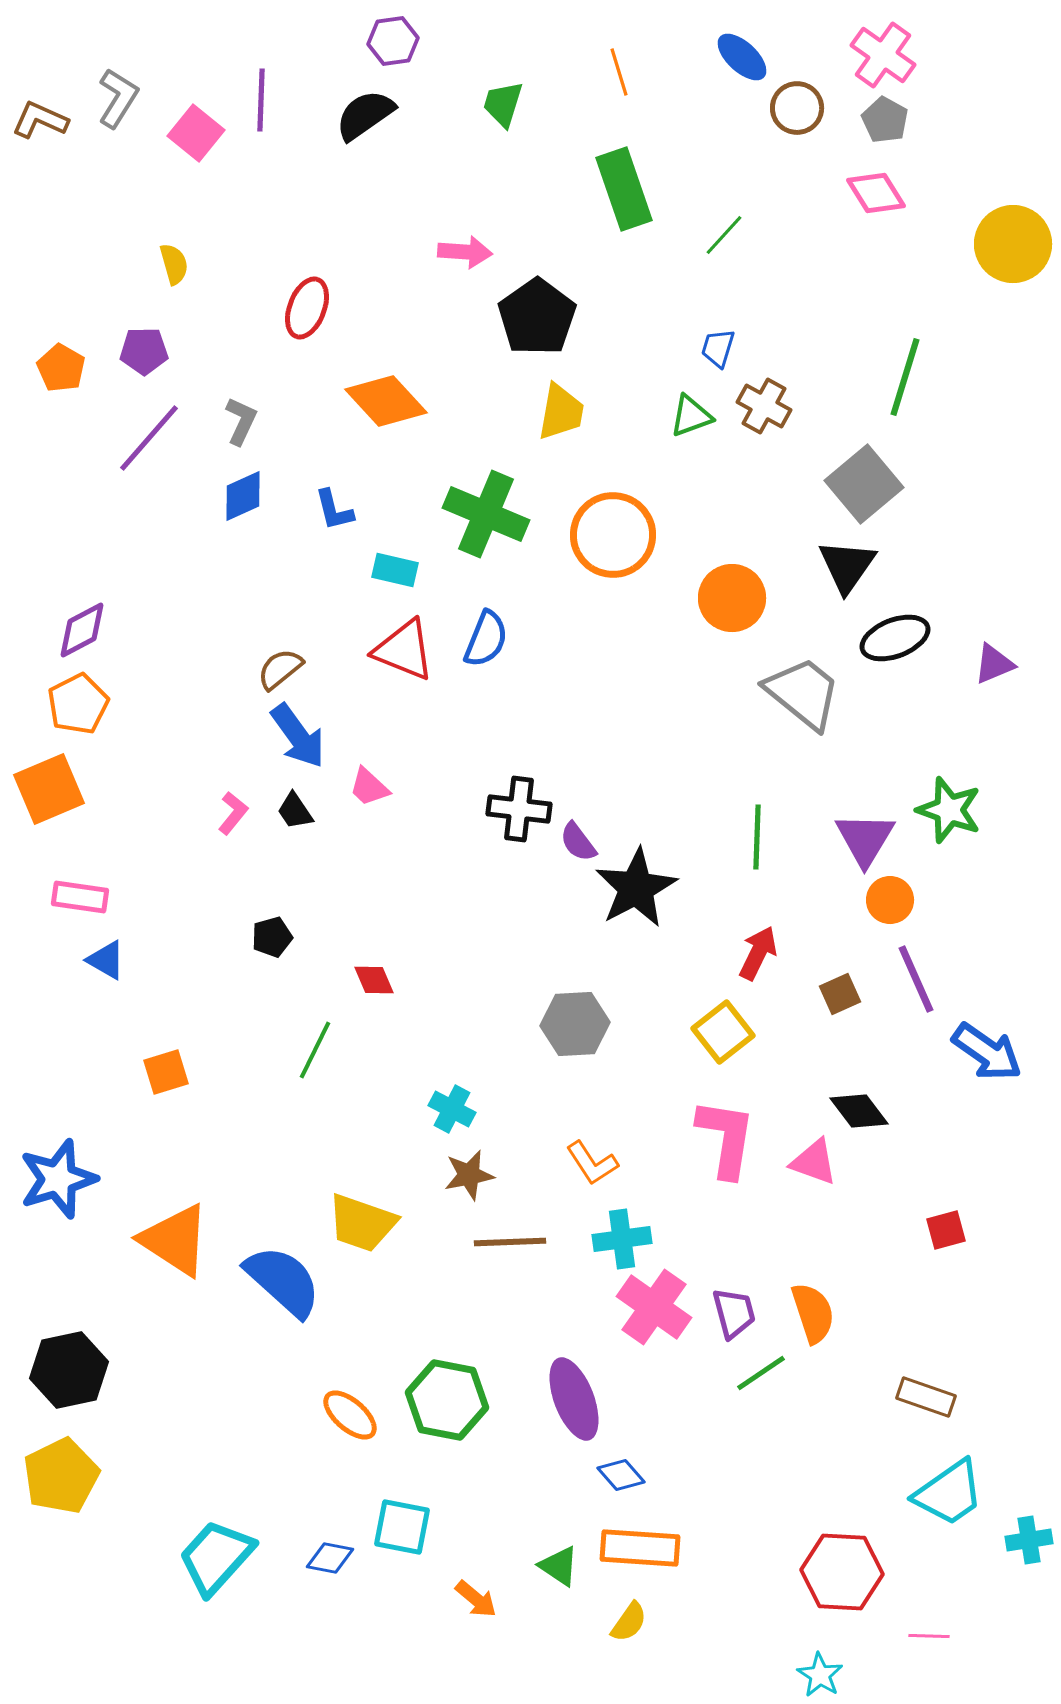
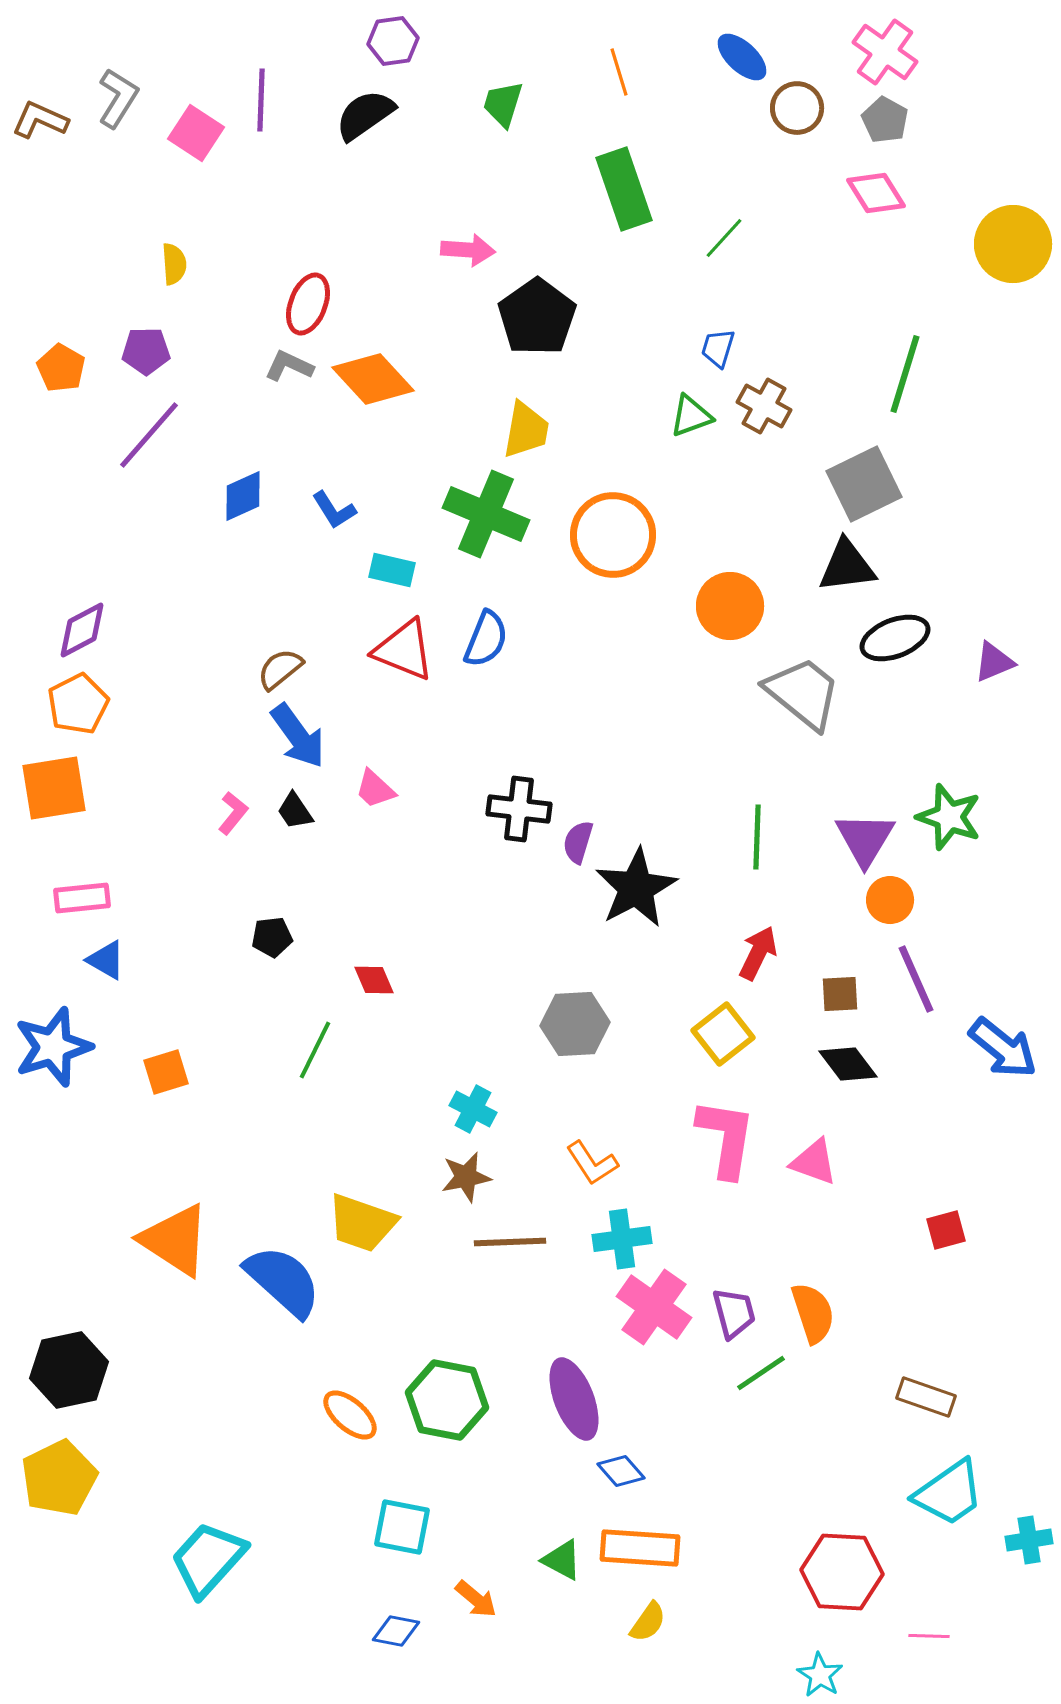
pink cross at (883, 55): moved 2 px right, 3 px up
pink square at (196, 133): rotated 6 degrees counterclockwise
green line at (724, 235): moved 3 px down
pink arrow at (465, 252): moved 3 px right, 2 px up
yellow semicircle at (174, 264): rotated 12 degrees clockwise
red ellipse at (307, 308): moved 1 px right, 4 px up
purple pentagon at (144, 351): moved 2 px right
green line at (905, 377): moved 3 px up
orange diamond at (386, 401): moved 13 px left, 22 px up
yellow trapezoid at (561, 412): moved 35 px left, 18 px down
gray L-shape at (241, 421): moved 48 px right, 55 px up; rotated 90 degrees counterclockwise
purple line at (149, 438): moved 3 px up
gray square at (864, 484): rotated 14 degrees clockwise
blue L-shape at (334, 510): rotated 18 degrees counterclockwise
black triangle at (847, 566): rotated 48 degrees clockwise
cyan rectangle at (395, 570): moved 3 px left
orange circle at (732, 598): moved 2 px left, 8 px down
purple triangle at (994, 664): moved 2 px up
pink trapezoid at (369, 787): moved 6 px right, 2 px down
orange square at (49, 789): moved 5 px right, 1 px up; rotated 14 degrees clockwise
green star at (949, 810): moved 7 px down
purple semicircle at (578, 842): rotated 54 degrees clockwise
pink rectangle at (80, 897): moved 2 px right, 1 px down; rotated 14 degrees counterclockwise
black pentagon at (272, 937): rotated 9 degrees clockwise
brown square at (840, 994): rotated 21 degrees clockwise
yellow square at (723, 1032): moved 2 px down
blue arrow at (987, 1052): moved 16 px right, 4 px up; rotated 4 degrees clockwise
cyan cross at (452, 1109): moved 21 px right
black diamond at (859, 1111): moved 11 px left, 47 px up
brown star at (469, 1175): moved 3 px left, 2 px down
blue star at (58, 1179): moved 5 px left, 132 px up
blue diamond at (621, 1475): moved 4 px up
yellow pentagon at (61, 1476): moved 2 px left, 2 px down
cyan trapezoid at (216, 1557): moved 8 px left, 2 px down
blue diamond at (330, 1558): moved 66 px right, 73 px down
green triangle at (559, 1566): moved 3 px right, 6 px up; rotated 6 degrees counterclockwise
yellow semicircle at (629, 1622): moved 19 px right
